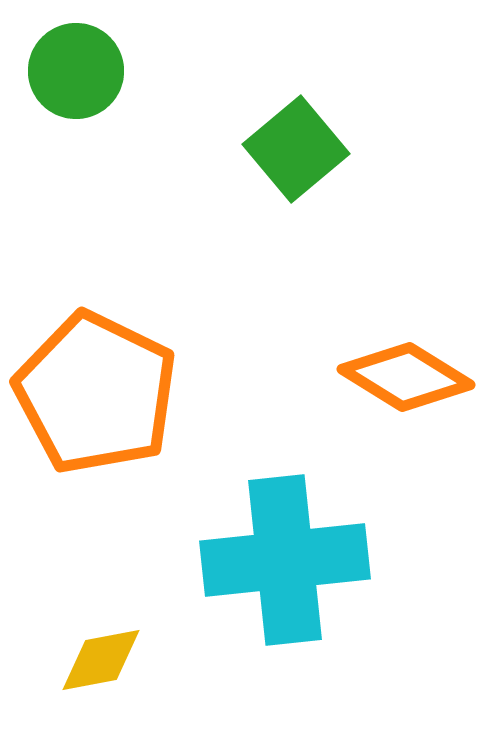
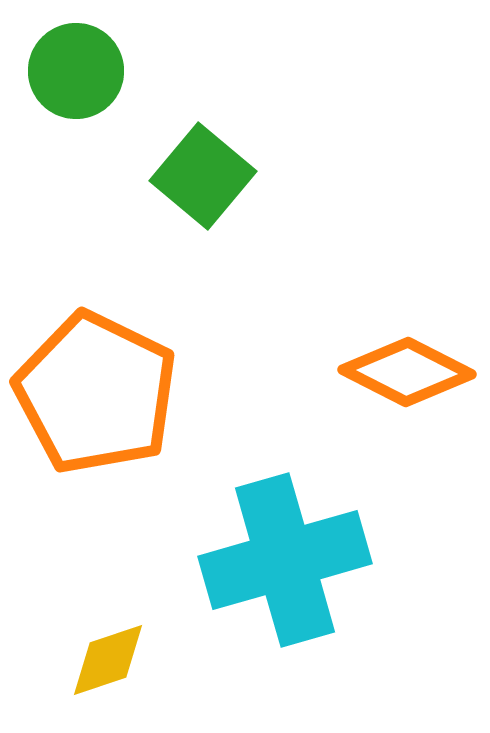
green square: moved 93 px left, 27 px down; rotated 10 degrees counterclockwise
orange diamond: moved 1 px right, 5 px up; rotated 5 degrees counterclockwise
cyan cross: rotated 10 degrees counterclockwise
yellow diamond: moved 7 px right; rotated 8 degrees counterclockwise
